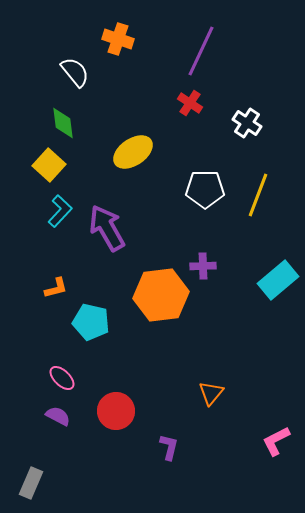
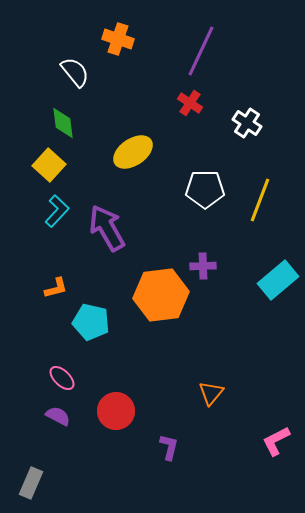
yellow line: moved 2 px right, 5 px down
cyan L-shape: moved 3 px left
